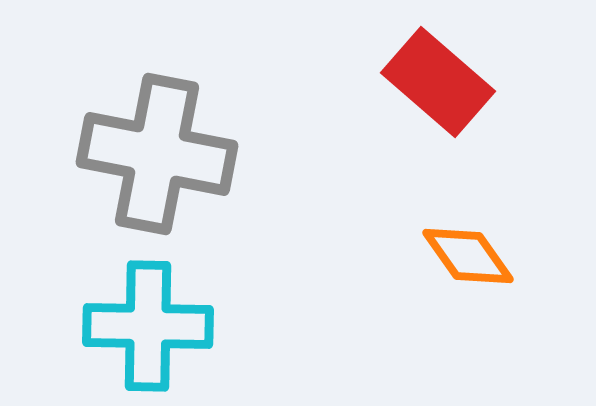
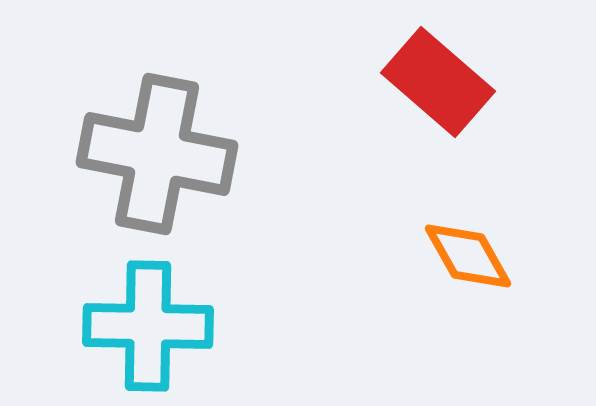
orange diamond: rotated 6 degrees clockwise
